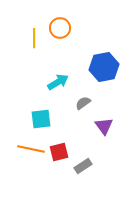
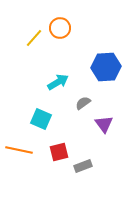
yellow line: rotated 42 degrees clockwise
blue hexagon: moved 2 px right; rotated 8 degrees clockwise
cyan square: rotated 30 degrees clockwise
purple triangle: moved 2 px up
orange line: moved 12 px left, 1 px down
gray rectangle: rotated 12 degrees clockwise
